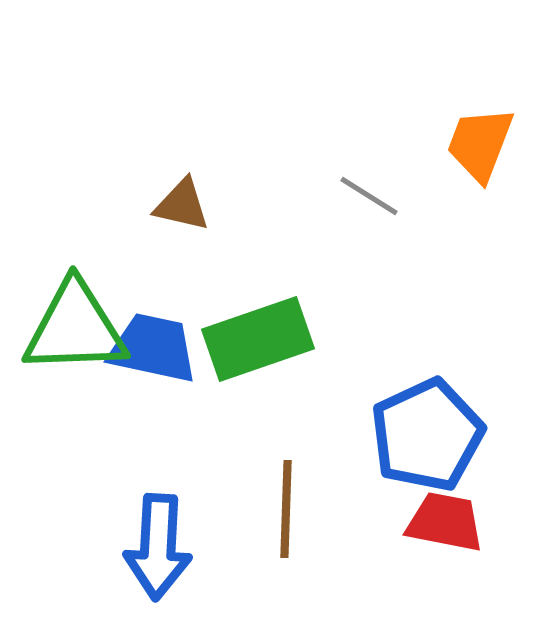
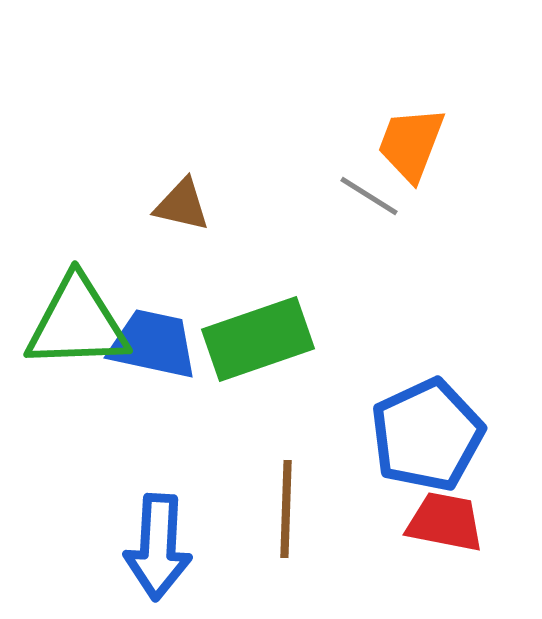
orange trapezoid: moved 69 px left
green triangle: moved 2 px right, 5 px up
blue trapezoid: moved 4 px up
